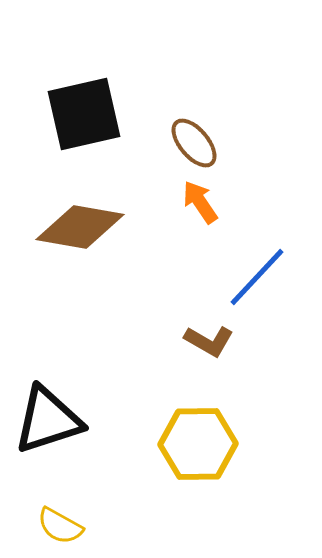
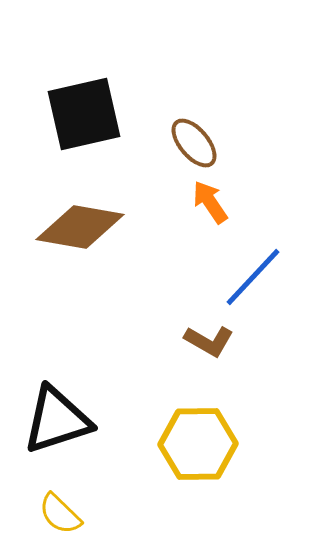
orange arrow: moved 10 px right
blue line: moved 4 px left
black triangle: moved 9 px right
yellow semicircle: moved 12 px up; rotated 15 degrees clockwise
